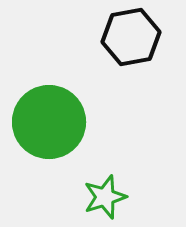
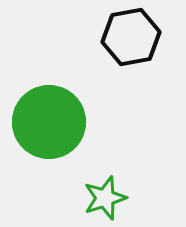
green star: moved 1 px down
